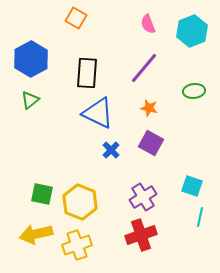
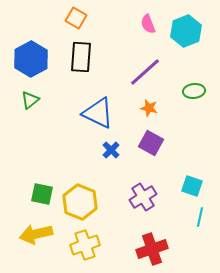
cyan hexagon: moved 6 px left
purple line: moved 1 px right, 4 px down; rotated 8 degrees clockwise
black rectangle: moved 6 px left, 16 px up
red cross: moved 11 px right, 14 px down
yellow cross: moved 8 px right
